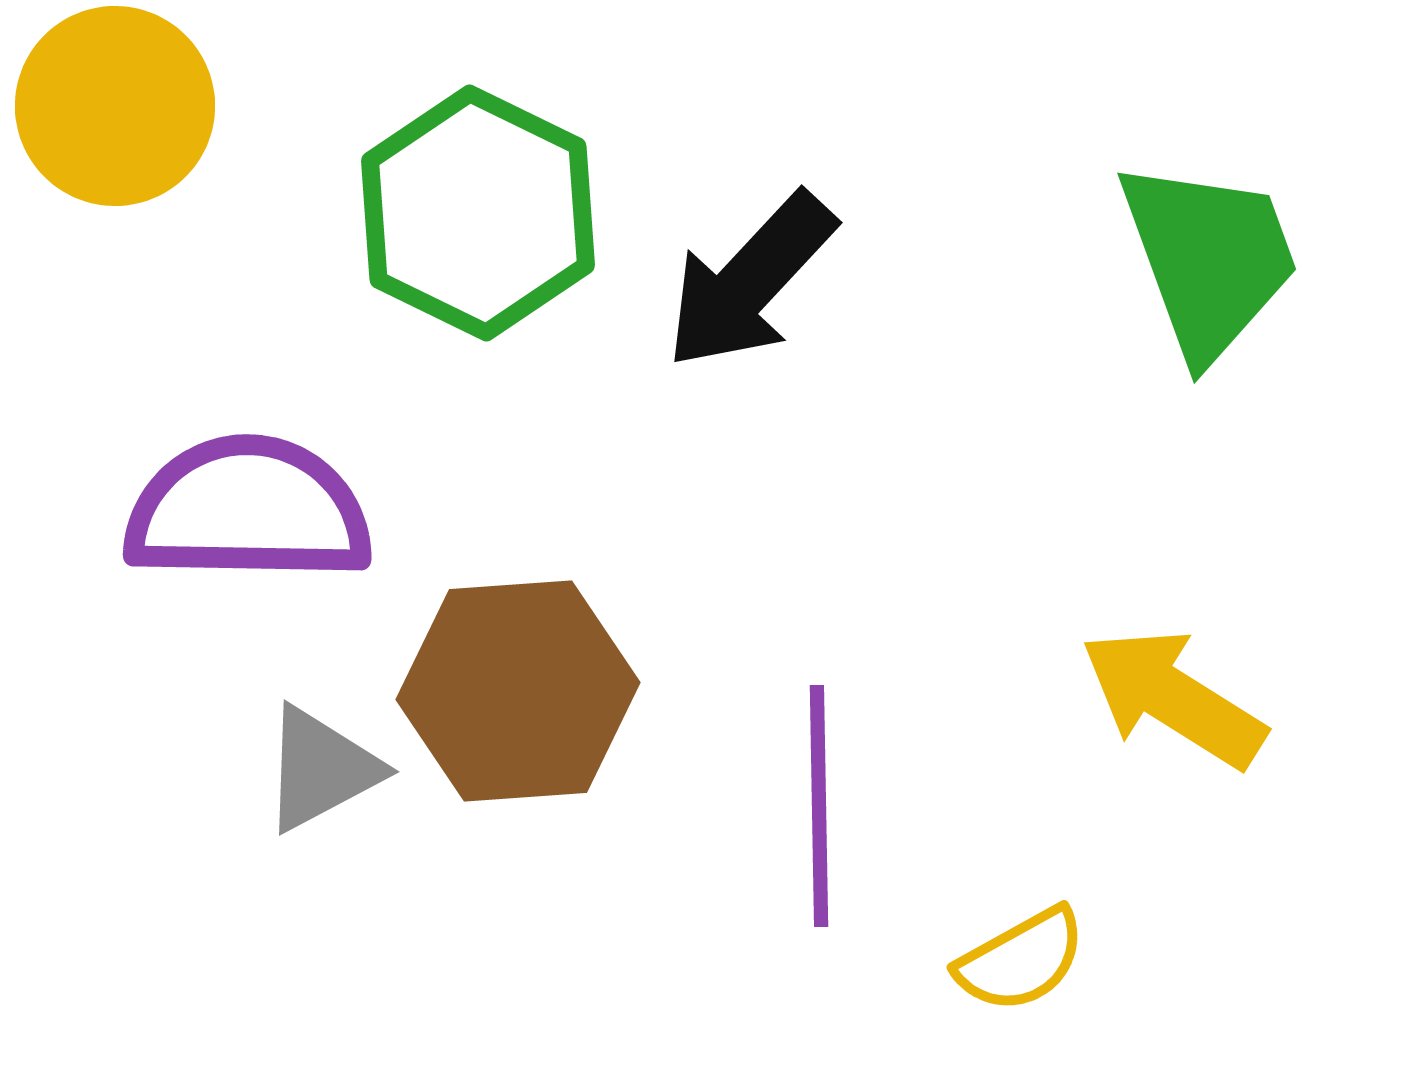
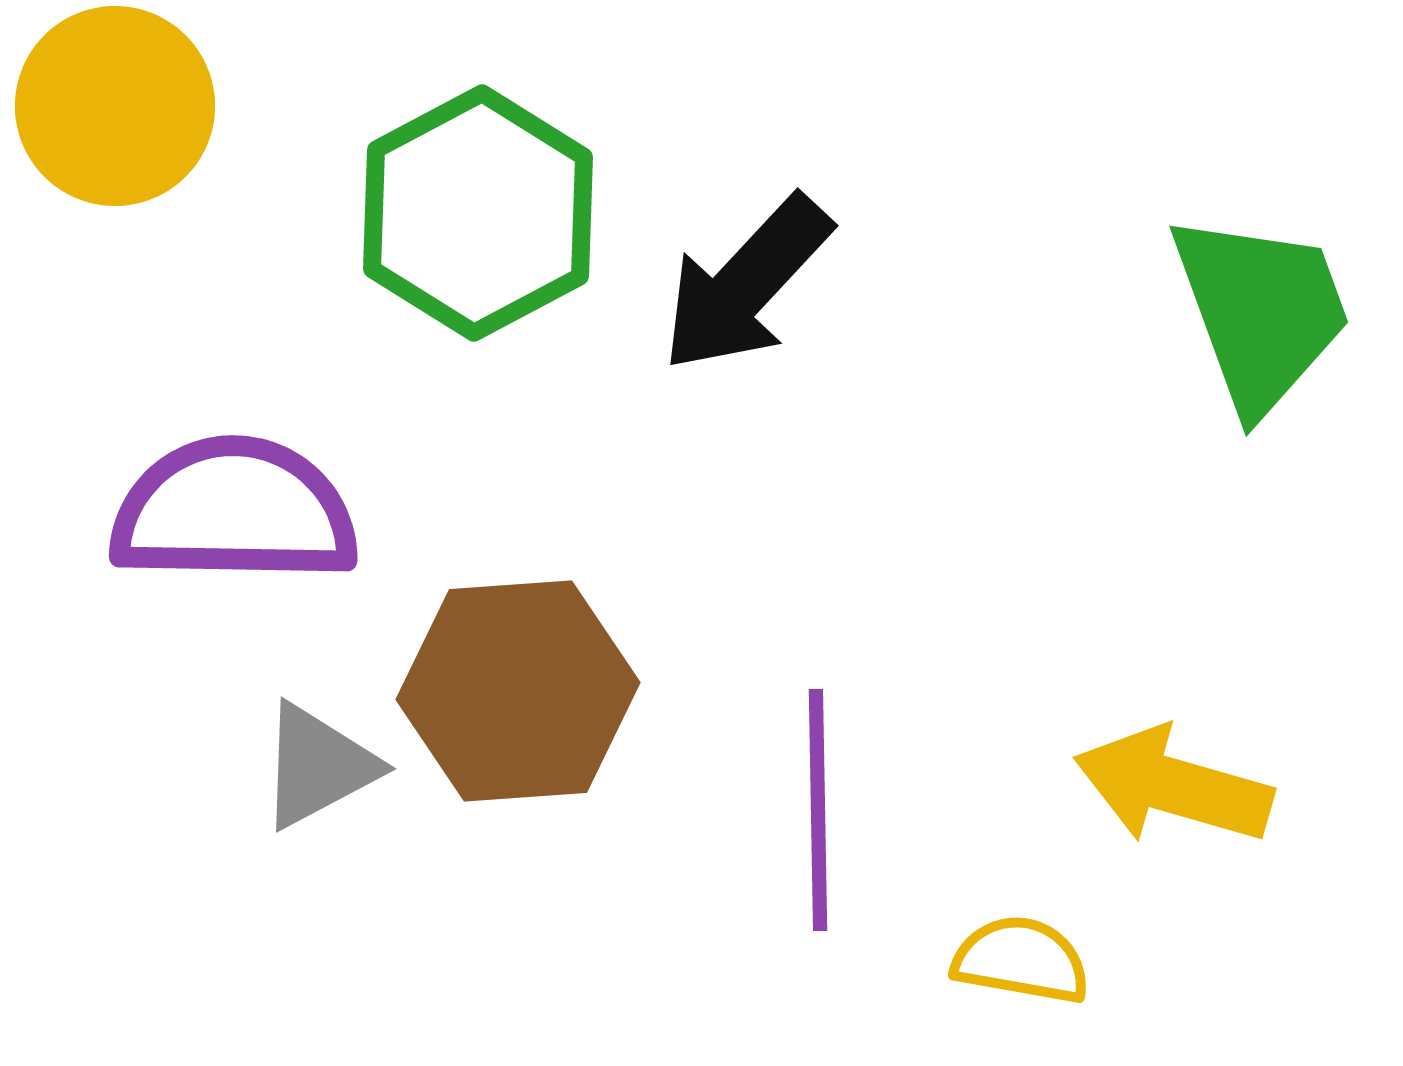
green hexagon: rotated 6 degrees clockwise
green trapezoid: moved 52 px right, 53 px down
black arrow: moved 4 px left, 3 px down
purple semicircle: moved 14 px left, 1 px down
yellow arrow: moved 88 px down; rotated 16 degrees counterclockwise
gray triangle: moved 3 px left, 3 px up
purple line: moved 1 px left, 4 px down
yellow semicircle: rotated 141 degrees counterclockwise
